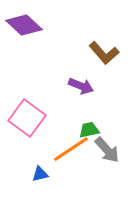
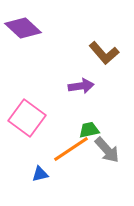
purple diamond: moved 1 px left, 3 px down
purple arrow: rotated 30 degrees counterclockwise
